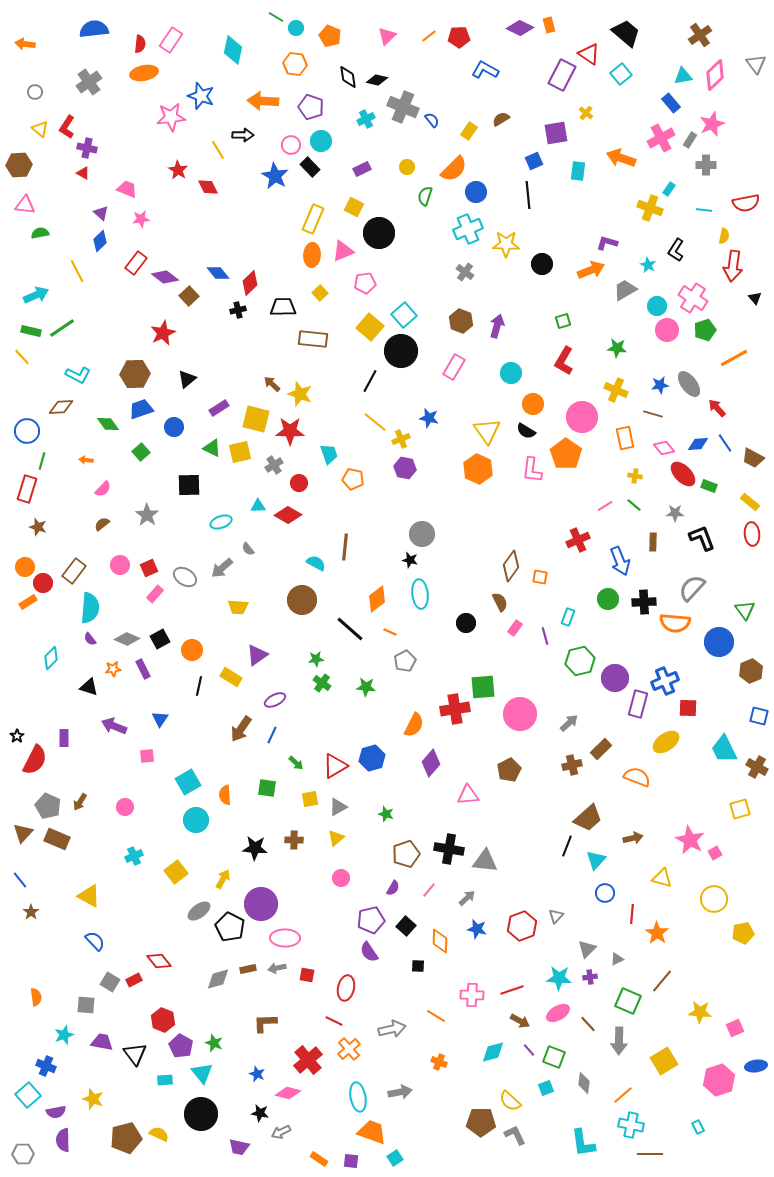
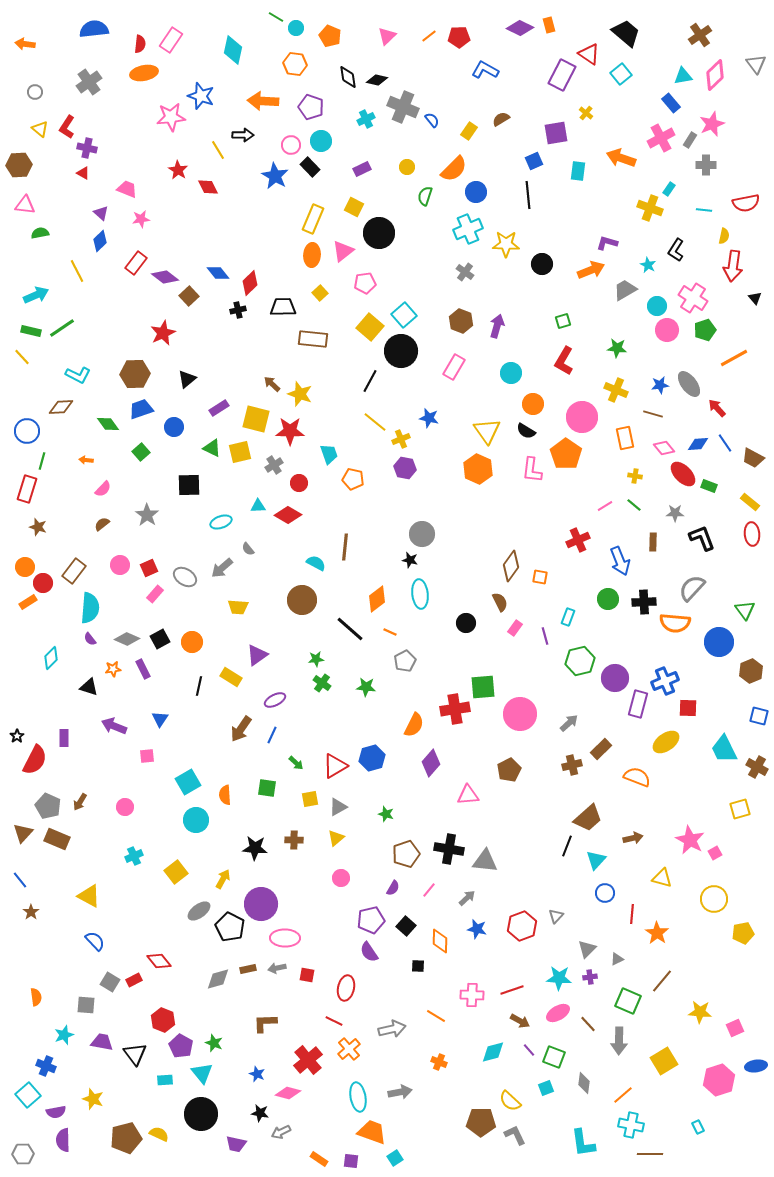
pink triangle at (343, 251): rotated 15 degrees counterclockwise
orange circle at (192, 650): moved 8 px up
purple trapezoid at (239, 1147): moved 3 px left, 3 px up
